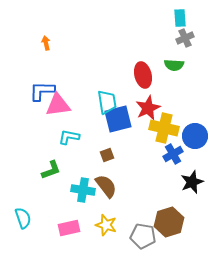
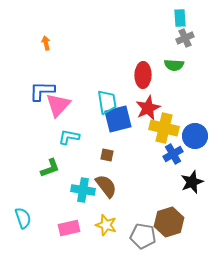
red ellipse: rotated 15 degrees clockwise
pink triangle: rotated 40 degrees counterclockwise
brown square: rotated 32 degrees clockwise
green L-shape: moved 1 px left, 2 px up
